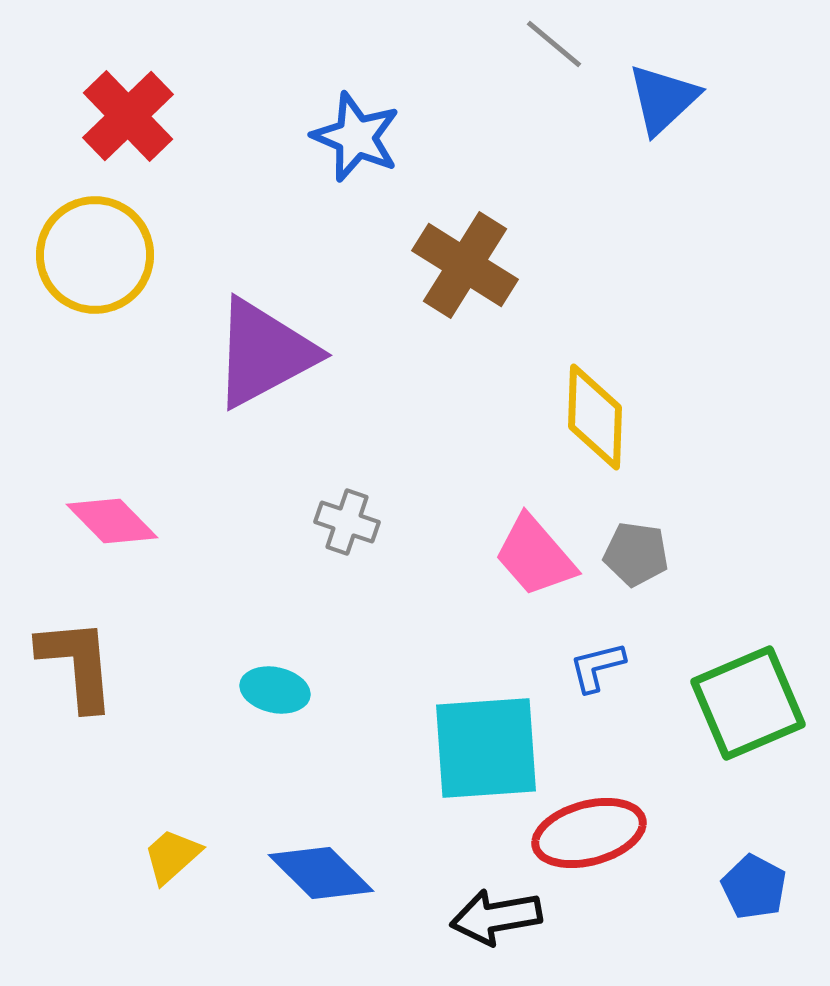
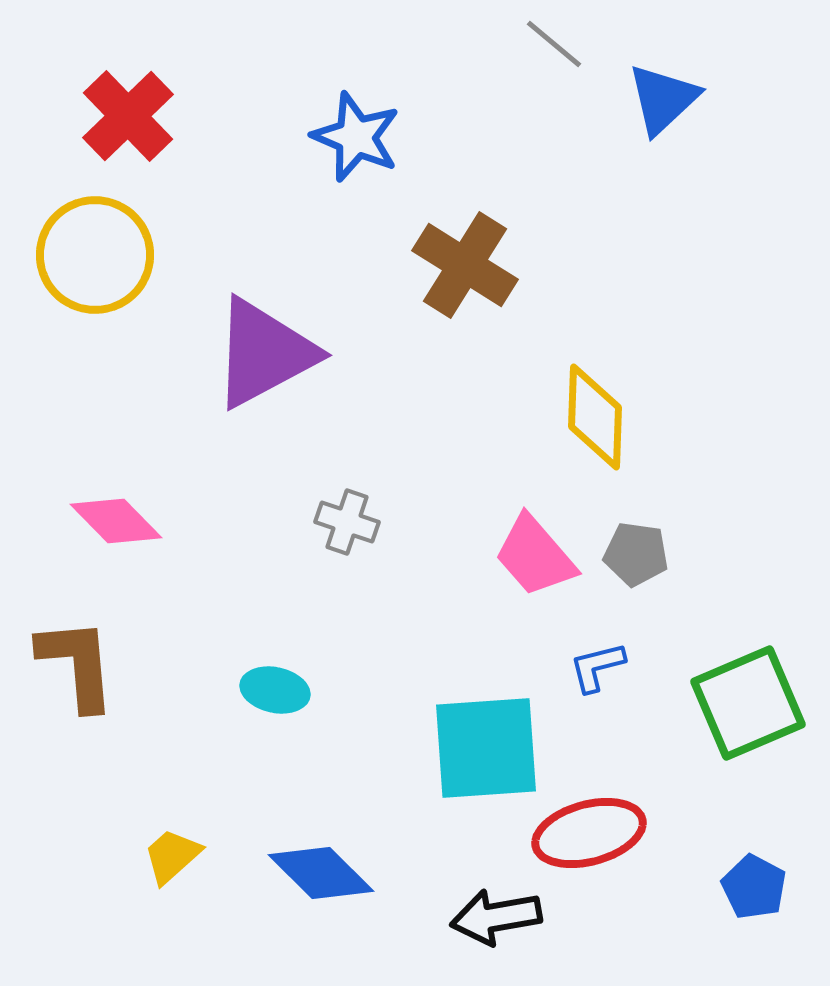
pink diamond: moved 4 px right
